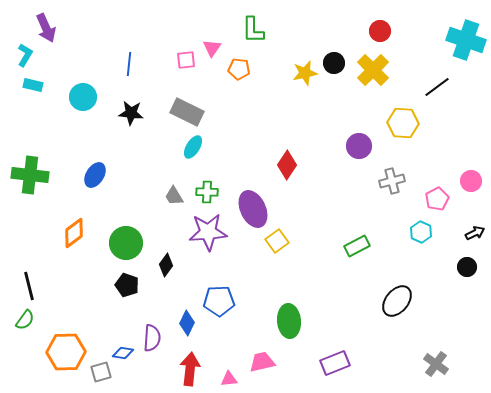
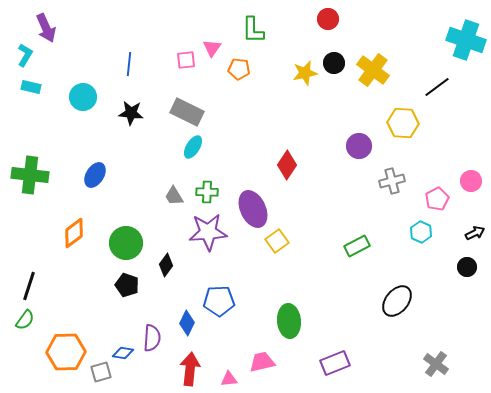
red circle at (380, 31): moved 52 px left, 12 px up
yellow cross at (373, 70): rotated 8 degrees counterclockwise
cyan rectangle at (33, 85): moved 2 px left, 2 px down
black line at (29, 286): rotated 32 degrees clockwise
